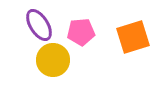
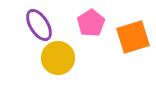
pink pentagon: moved 10 px right, 9 px up; rotated 28 degrees counterclockwise
yellow circle: moved 5 px right, 2 px up
